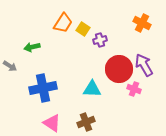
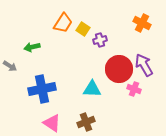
blue cross: moved 1 px left, 1 px down
